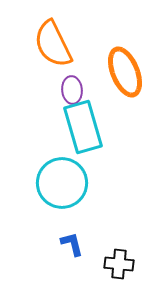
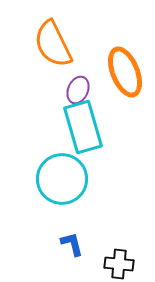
purple ellipse: moved 6 px right; rotated 28 degrees clockwise
cyan circle: moved 4 px up
